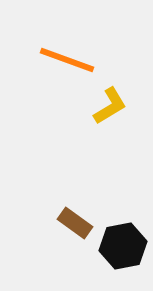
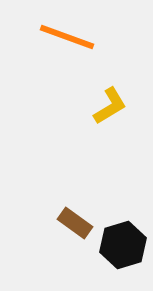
orange line: moved 23 px up
black hexagon: moved 1 px up; rotated 6 degrees counterclockwise
